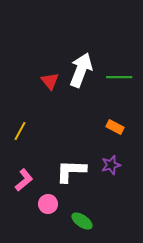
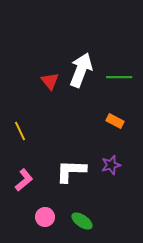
orange rectangle: moved 6 px up
yellow line: rotated 54 degrees counterclockwise
pink circle: moved 3 px left, 13 px down
